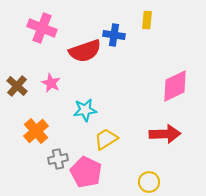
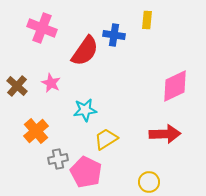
red semicircle: rotated 36 degrees counterclockwise
